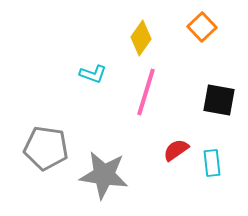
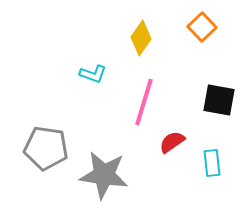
pink line: moved 2 px left, 10 px down
red semicircle: moved 4 px left, 8 px up
